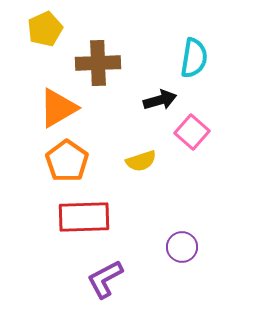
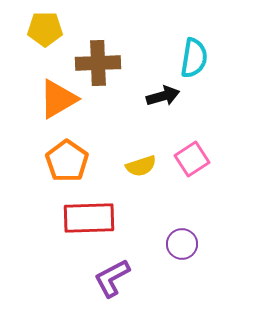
yellow pentagon: rotated 24 degrees clockwise
black arrow: moved 3 px right, 4 px up
orange triangle: moved 9 px up
pink square: moved 27 px down; rotated 16 degrees clockwise
yellow semicircle: moved 5 px down
red rectangle: moved 5 px right, 1 px down
purple circle: moved 3 px up
purple L-shape: moved 7 px right, 1 px up
